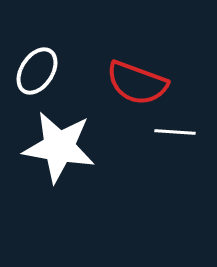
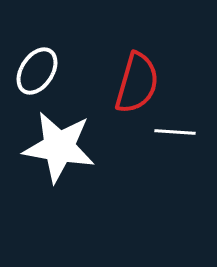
red semicircle: rotated 94 degrees counterclockwise
